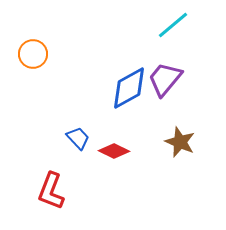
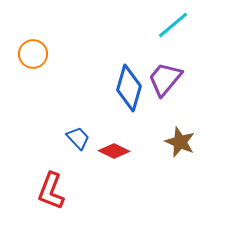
blue diamond: rotated 45 degrees counterclockwise
